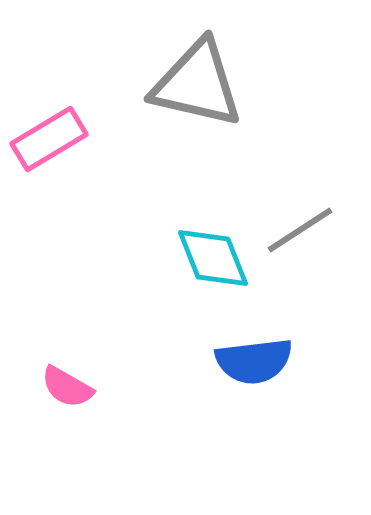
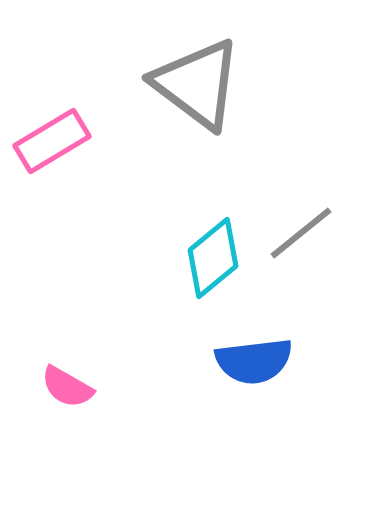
gray triangle: rotated 24 degrees clockwise
pink rectangle: moved 3 px right, 2 px down
gray line: moved 1 px right, 3 px down; rotated 6 degrees counterclockwise
cyan diamond: rotated 72 degrees clockwise
